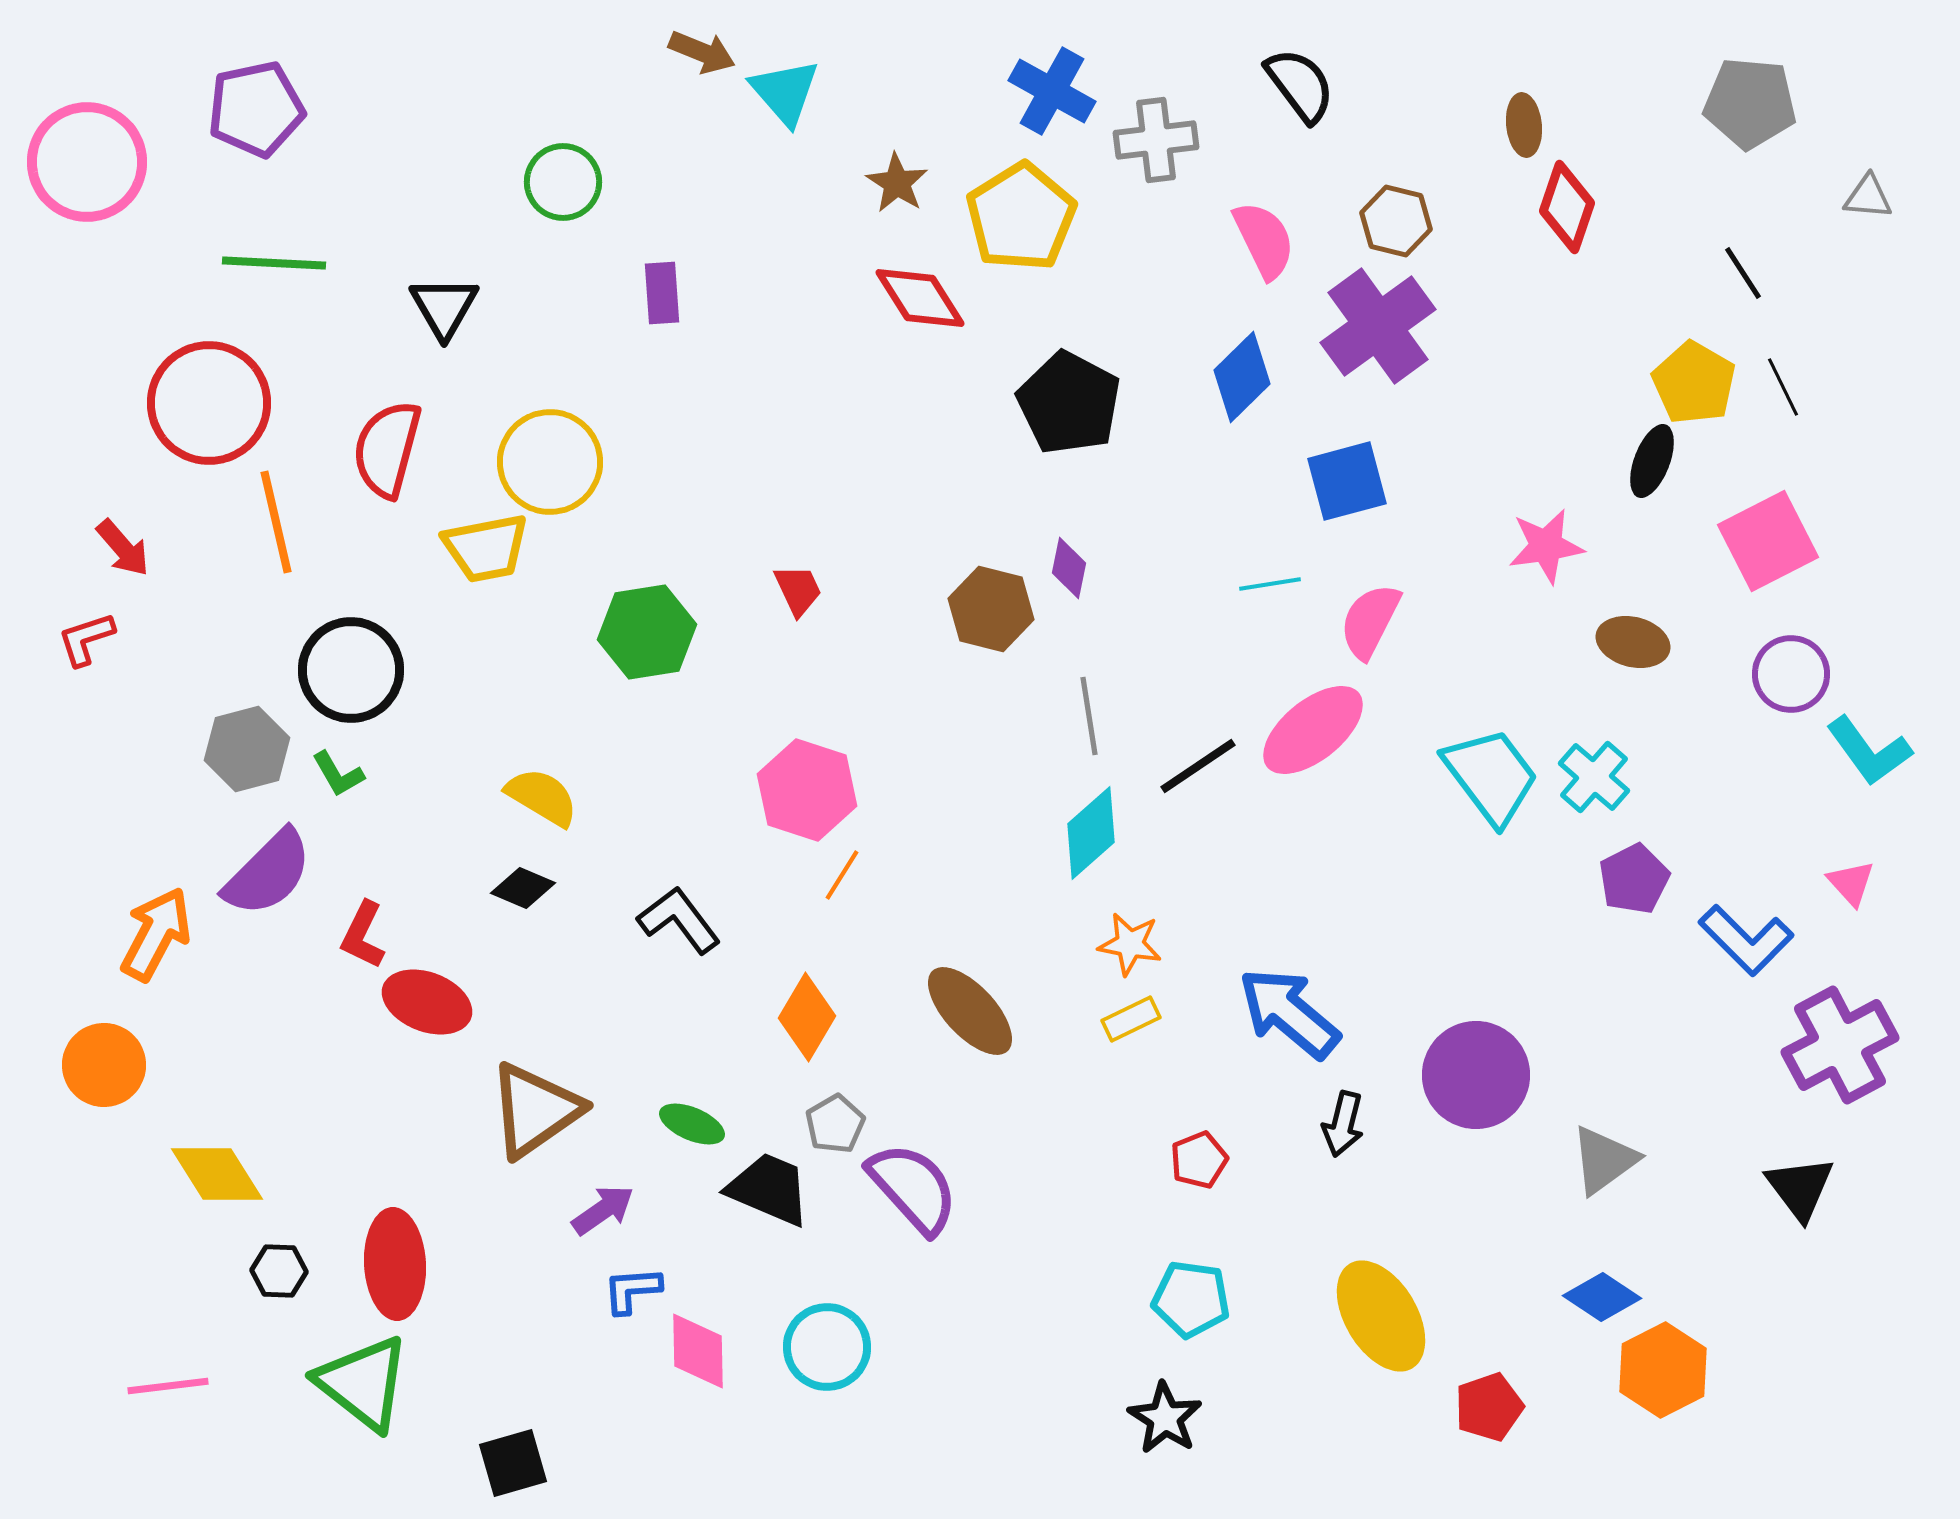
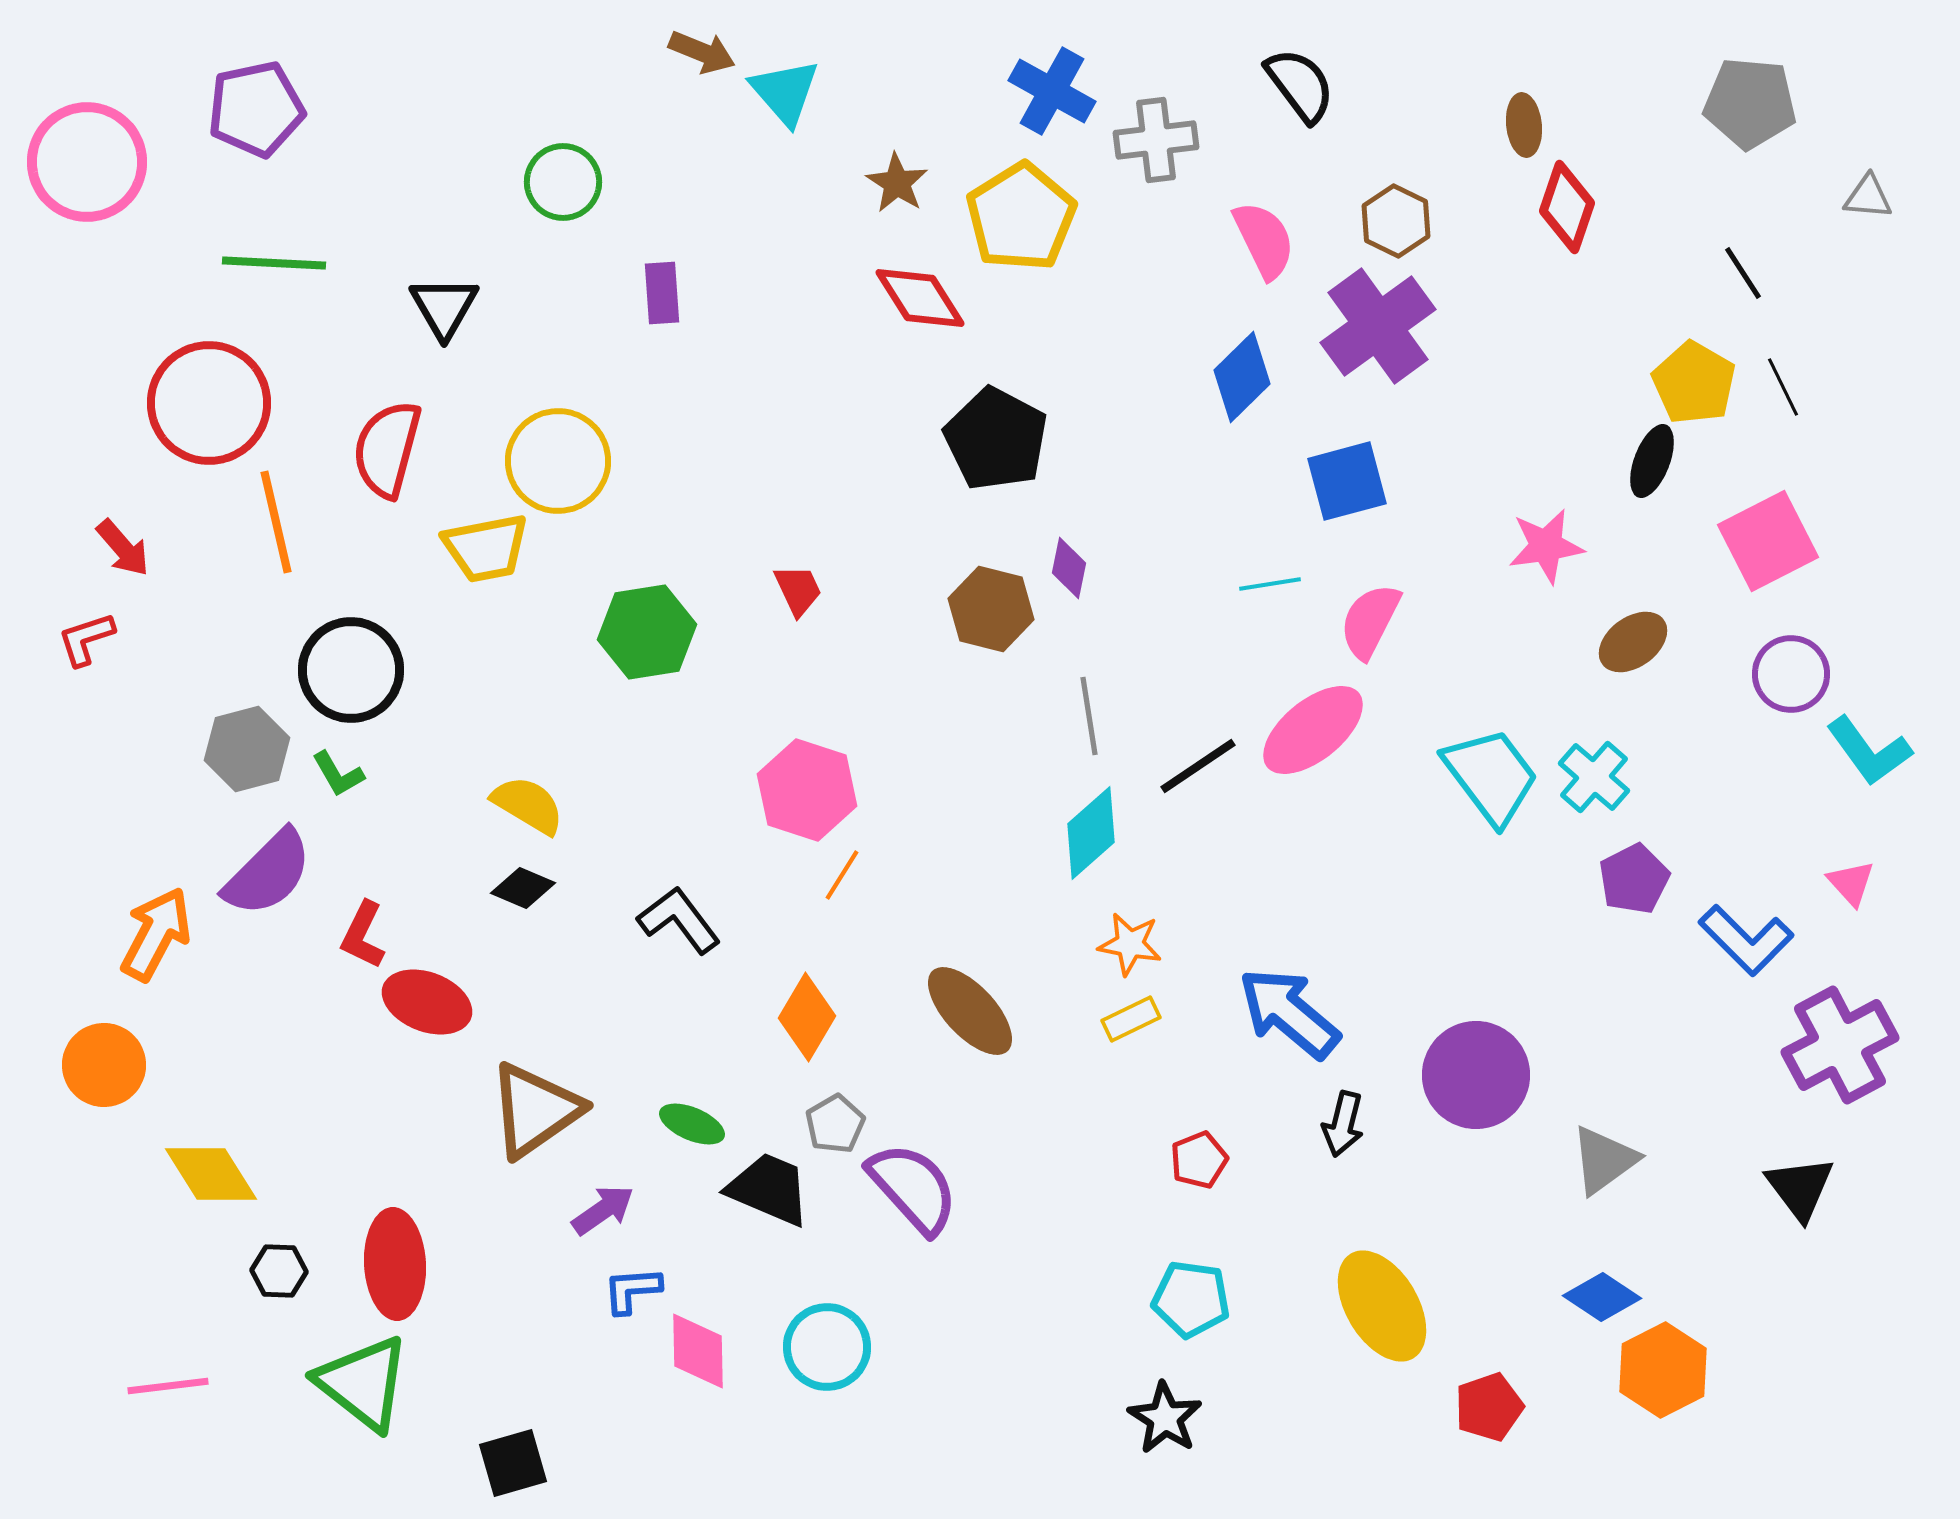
brown hexagon at (1396, 221): rotated 12 degrees clockwise
black pentagon at (1069, 403): moved 73 px left, 36 px down
yellow circle at (550, 462): moved 8 px right, 1 px up
brown ellipse at (1633, 642): rotated 50 degrees counterclockwise
yellow semicircle at (542, 797): moved 14 px left, 8 px down
yellow diamond at (217, 1174): moved 6 px left
yellow ellipse at (1381, 1316): moved 1 px right, 10 px up
